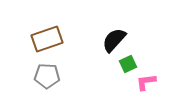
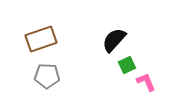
brown rectangle: moved 6 px left
green square: moved 1 px left, 1 px down
pink L-shape: rotated 75 degrees clockwise
